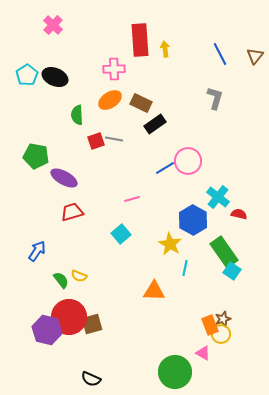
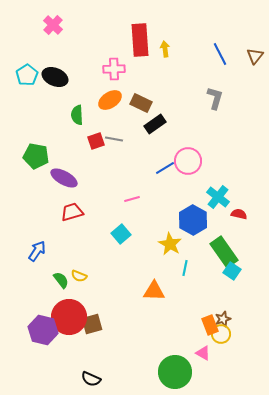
purple hexagon at (47, 330): moved 4 px left
